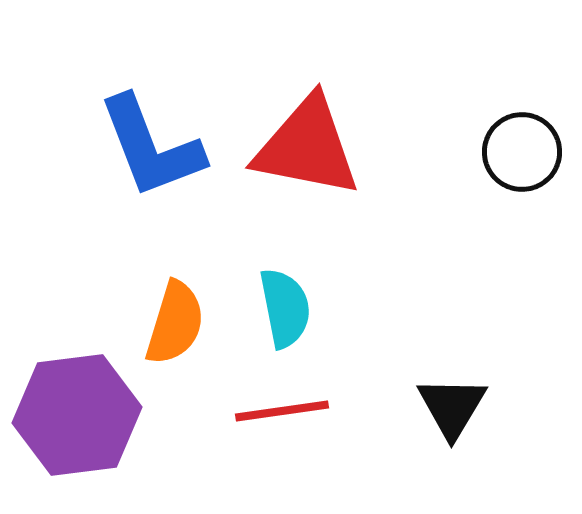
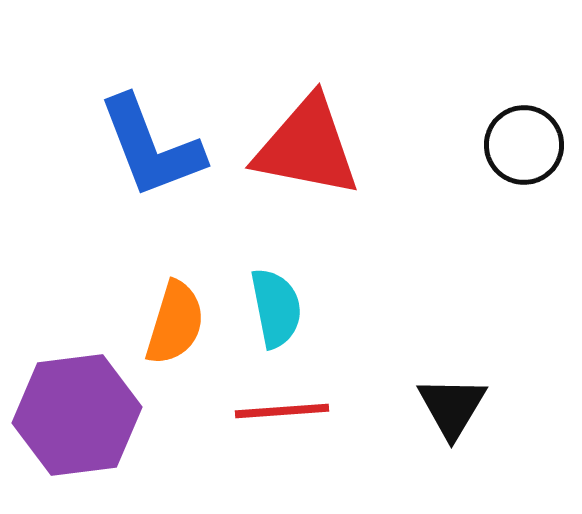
black circle: moved 2 px right, 7 px up
cyan semicircle: moved 9 px left
red line: rotated 4 degrees clockwise
